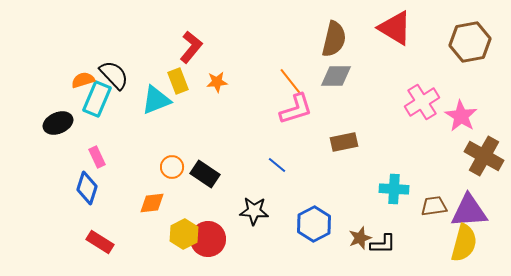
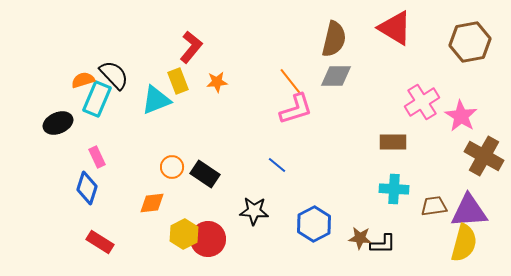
brown rectangle: moved 49 px right; rotated 12 degrees clockwise
brown star: rotated 25 degrees clockwise
